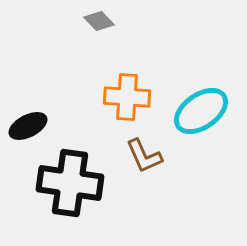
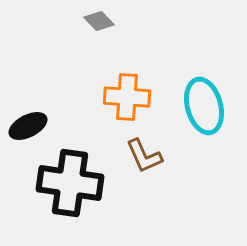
cyan ellipse: moved 3 px right, 5 px up; rotated 70 degrees counterclockwise
